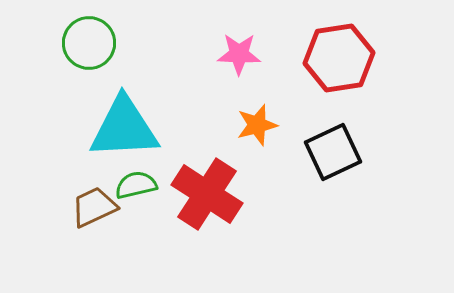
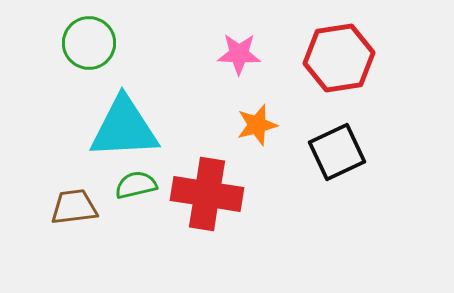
black square: moved 4 px right
red cross: rotated 24 degrees counterclockwise
brown trapezoid: moved 20 px left; rotated 18 degrees clockwise
